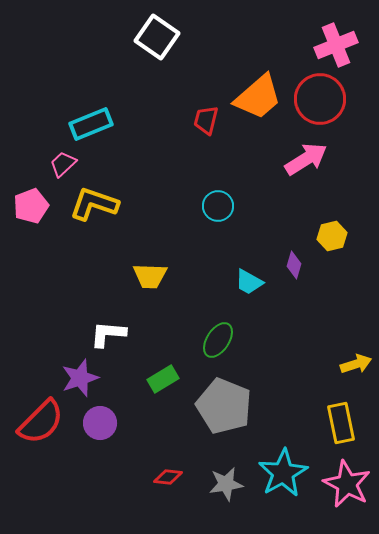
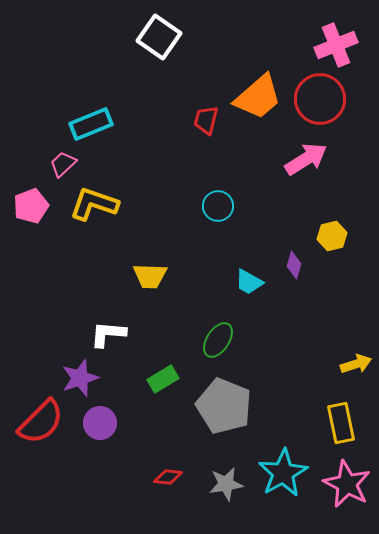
white square: moved 2 px right
